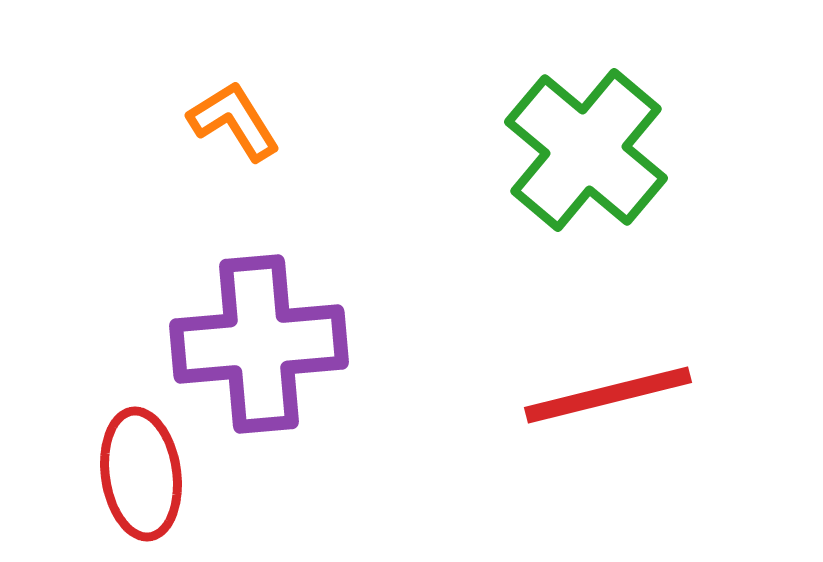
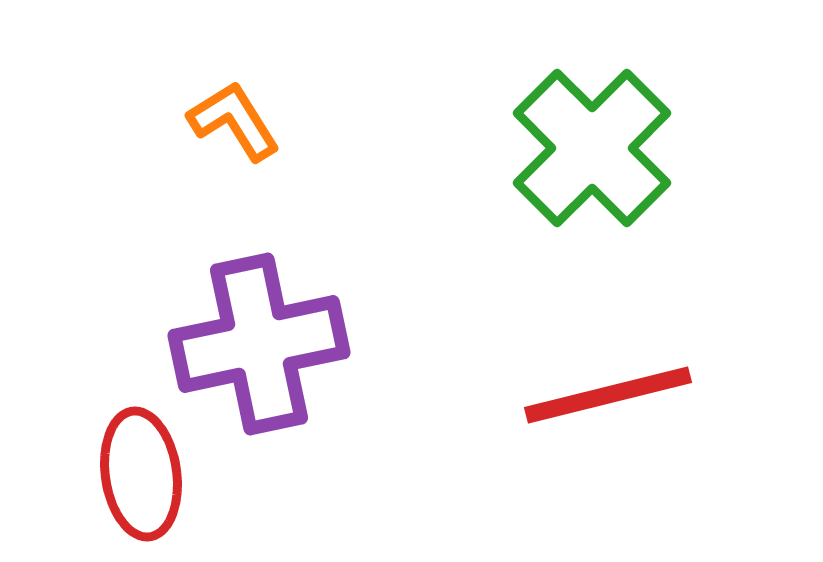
green cross: moved 6 px right, 2 px up; rotated 5 degrees clockwise
purple cross: rotated 7 degrees counterclockwise
